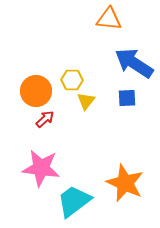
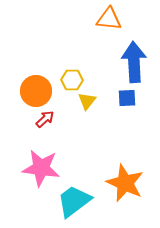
blue arrow: moved 1 px up; rotated 54 degrees clockwise
yellow triangle: moved 1 px right
